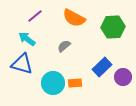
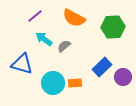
cyan arrow: moved 17 px right
